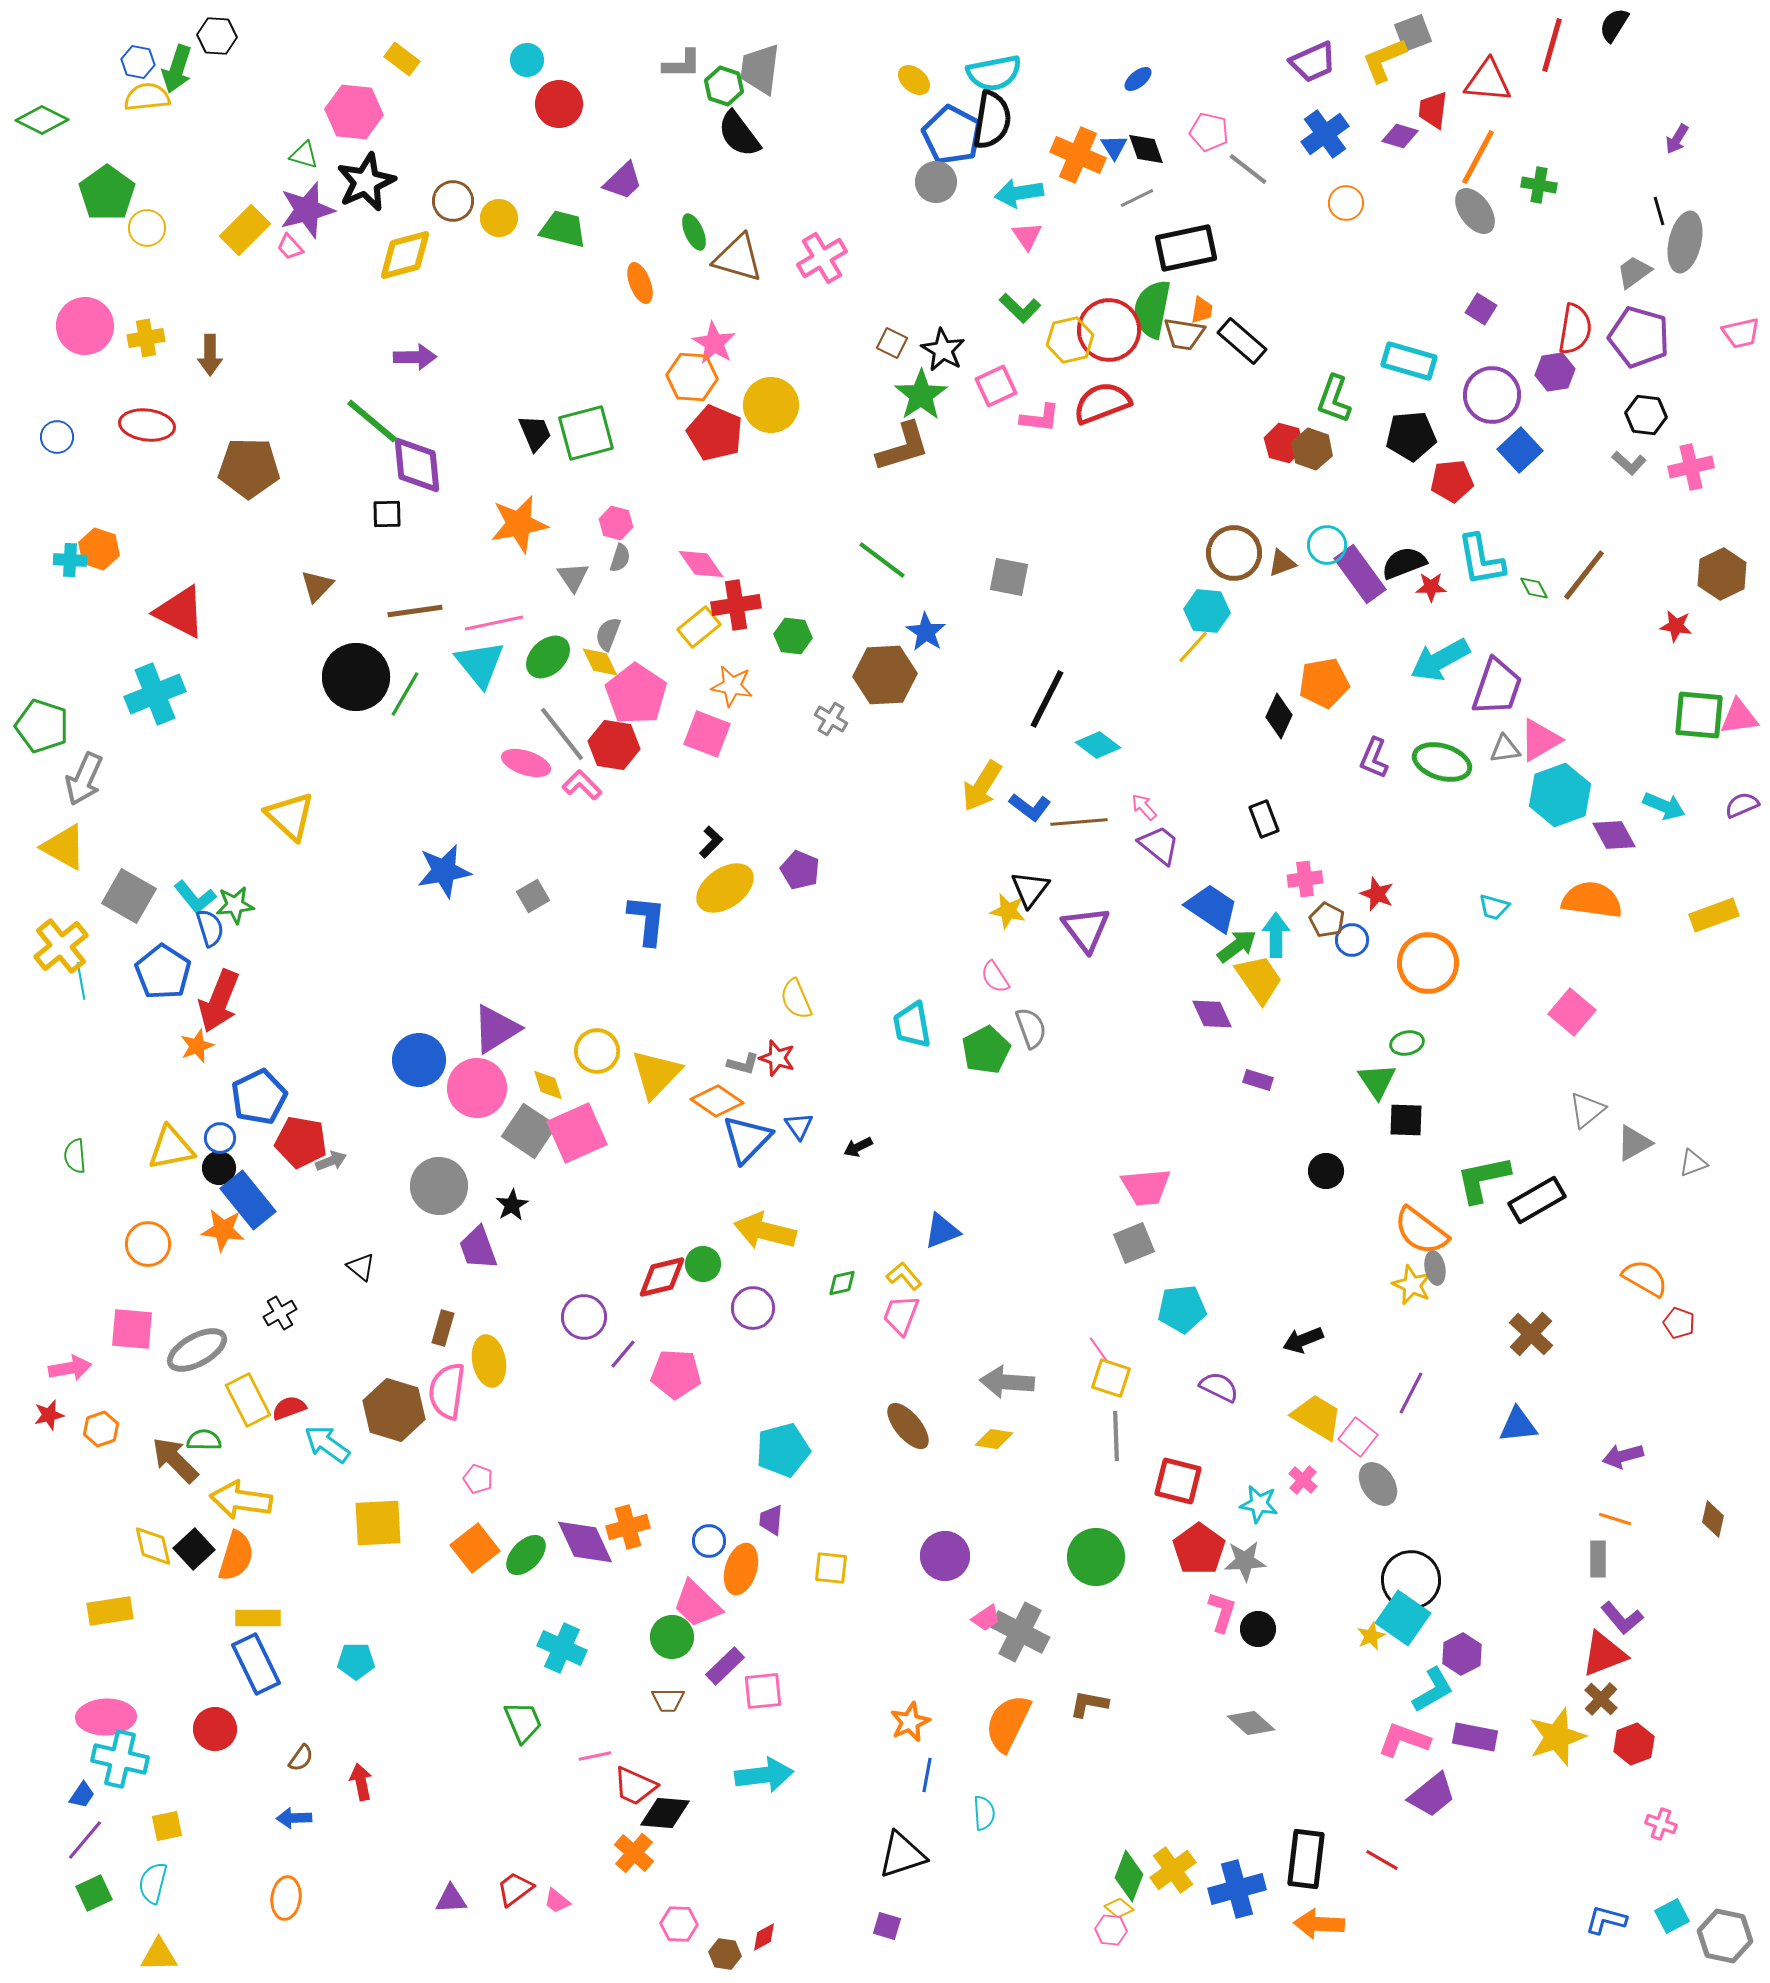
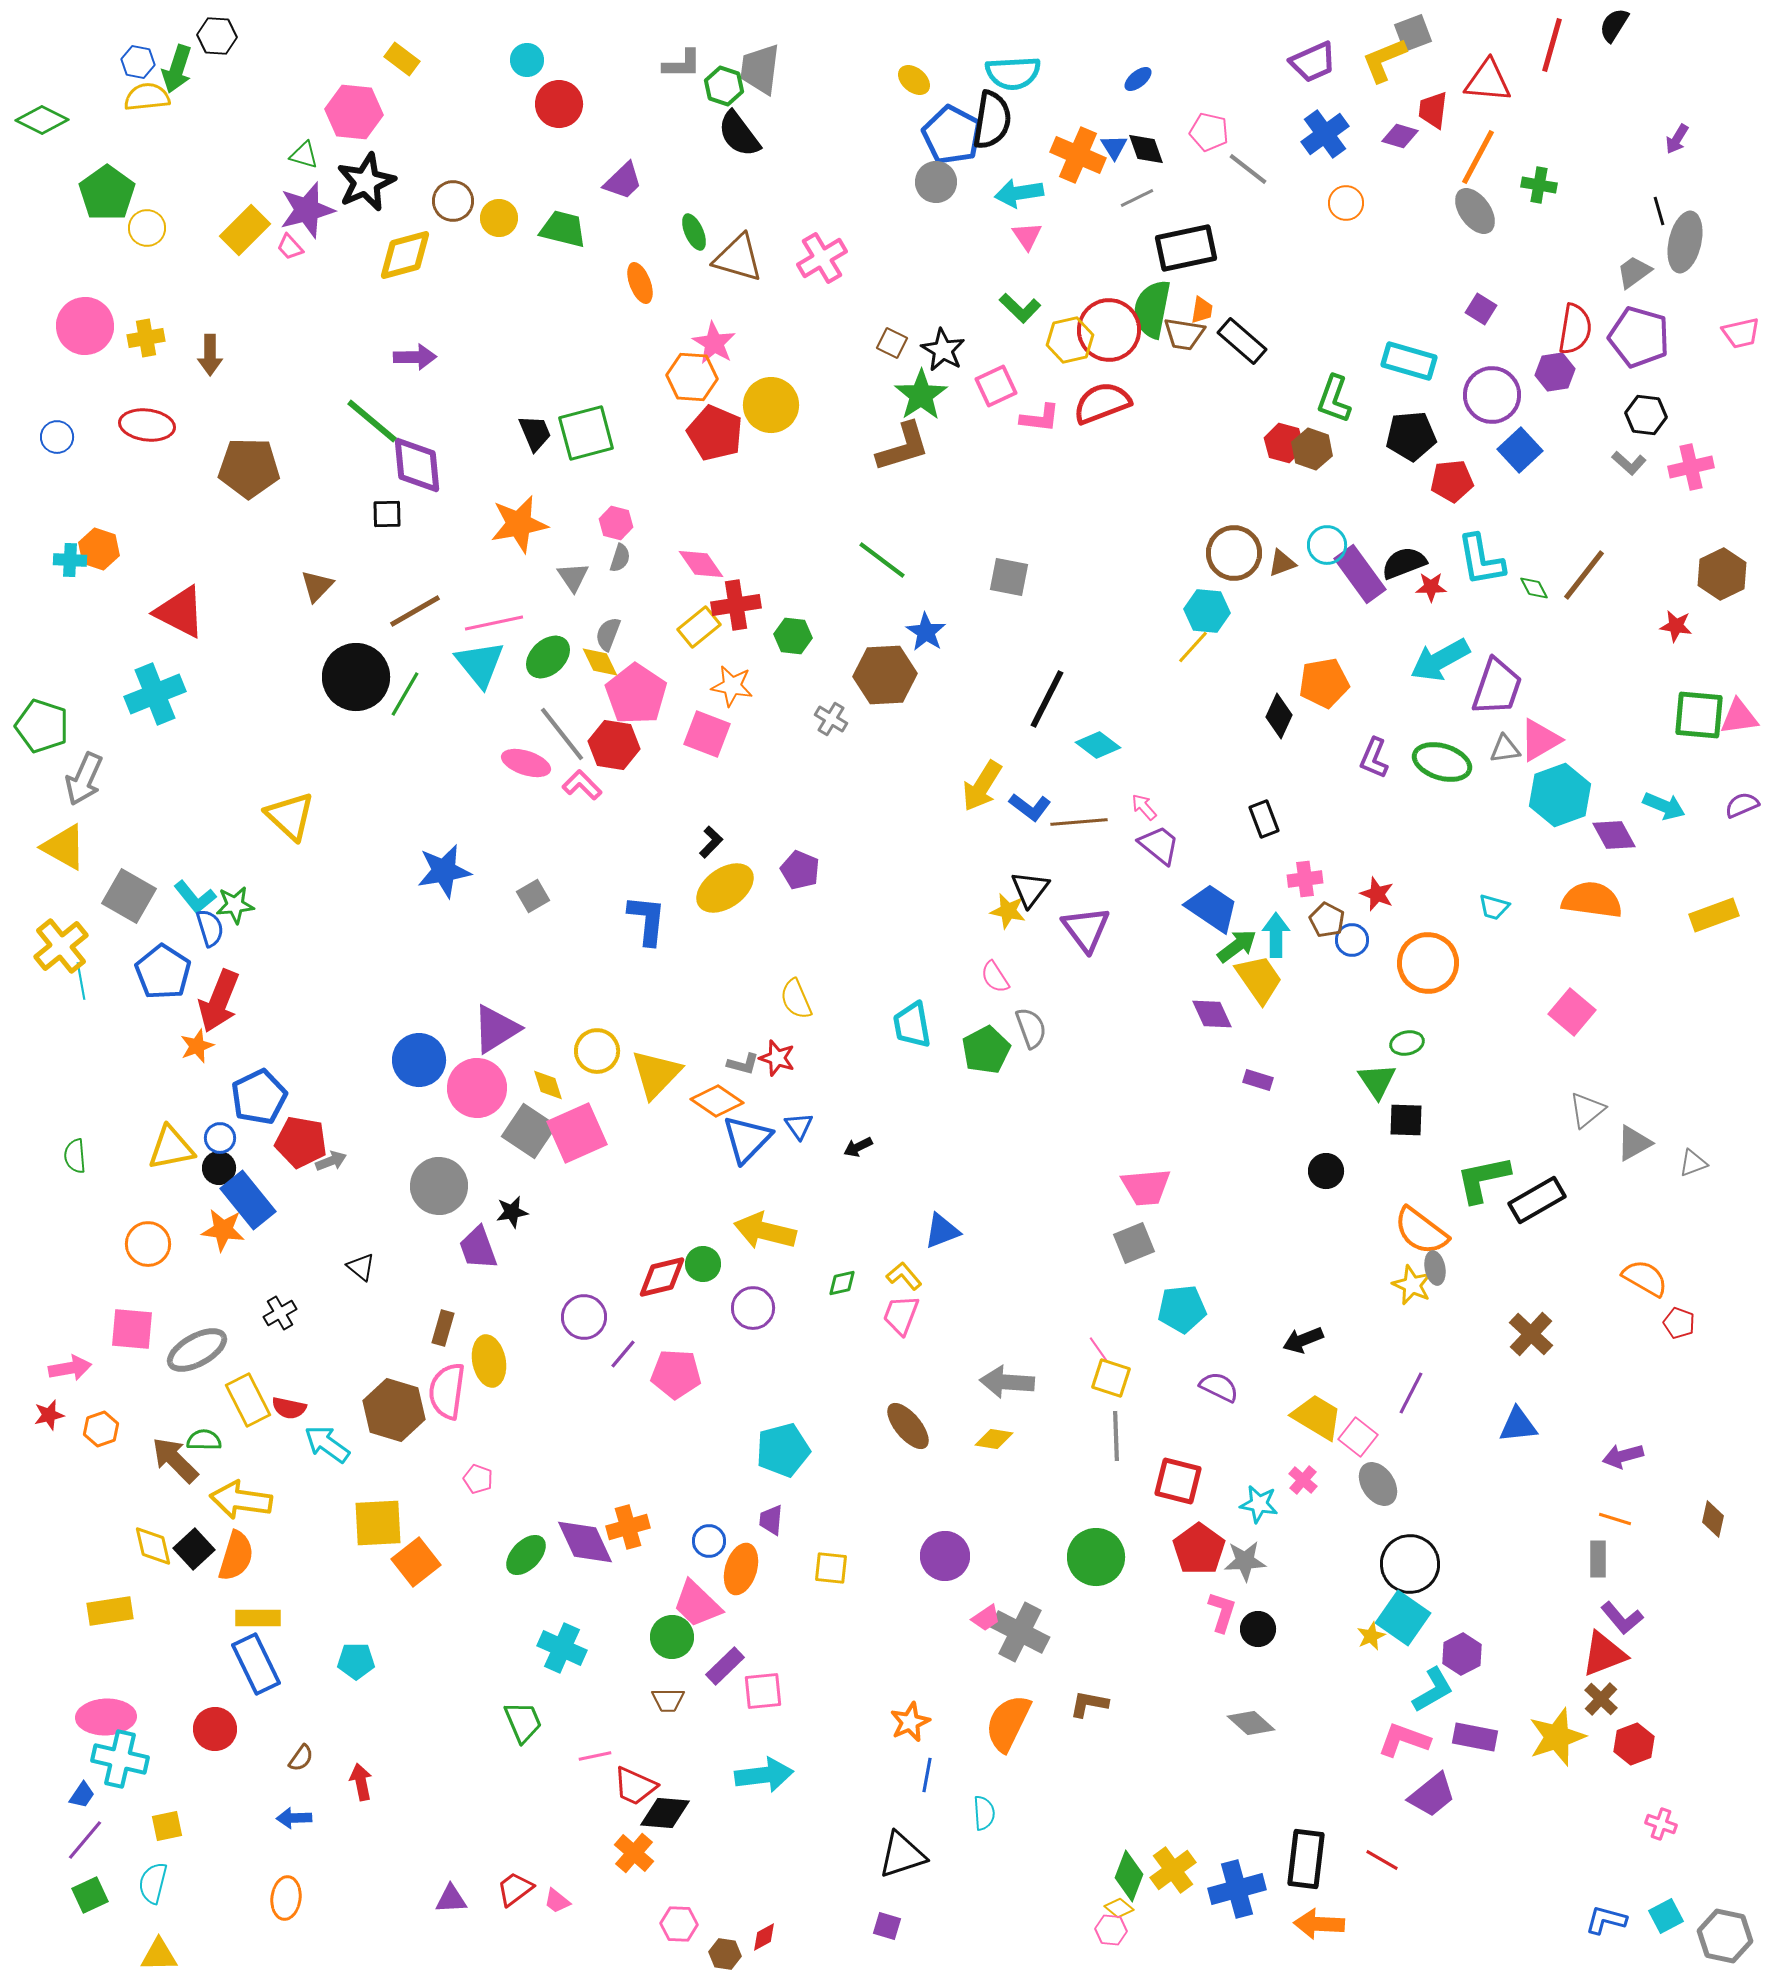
cyan semicircle at (994, 73): moved 19 px right; rotated 8 degrees clockwise
brown line at (415, 611): rotated 22 degrees counterclockwise
black star at (512, 1205): moved 7 px down; rotated 20 degrees clockwise
red semicircle at (289, 1408): rotated 148 degrees counterclockwise
orange square at (475, 1548): moved 59 px left, 14 px down
black circle at (1411, 1580): moved 1 px left, 16 px up
green square at (94, 1893): moved 4 px left, 2 px down
cyan square at (1672, 1916): moved 6 px left
